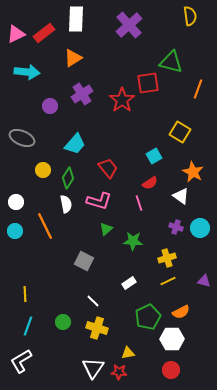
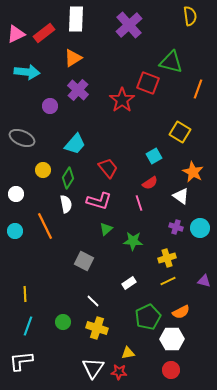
red square at (148, 83): rotated 30 degrees clockwise
purple cross at (82, 94): moved 4 px left, 4 px up; rotated 15 degrees counterclockwise
white circle at (16, 202): moved 8 px up
white L-shape at (21, 361): rotated 25 degrees clockwise
